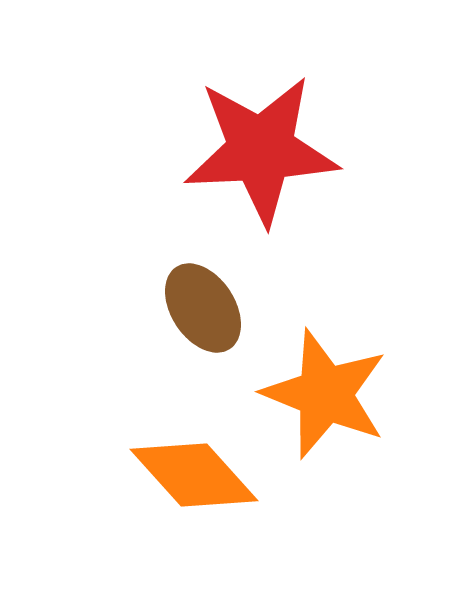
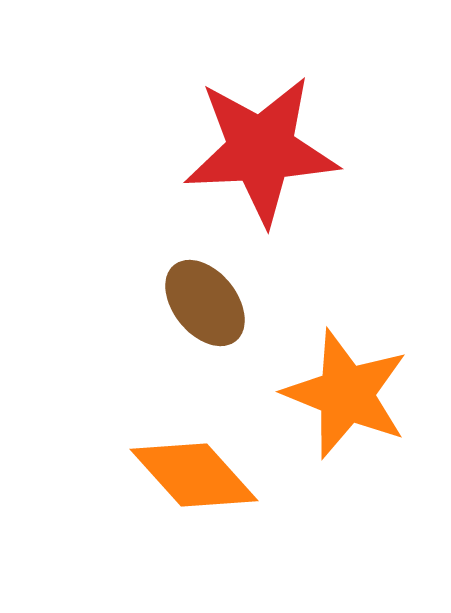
brown ellipse: moved 2 px right, 5 px up; rotated 6 degrees counterclockwise
orange star: moved 21 px right
